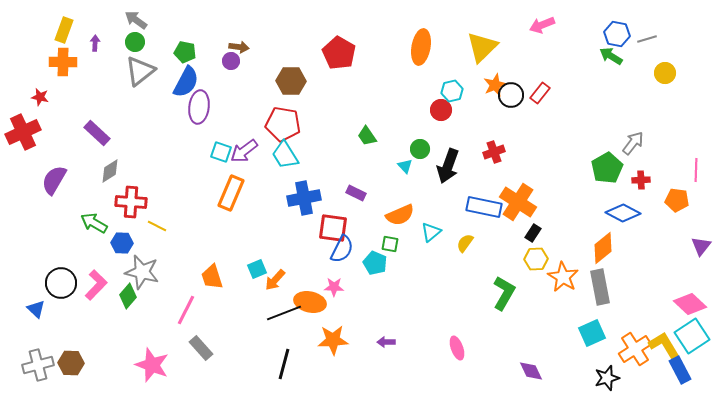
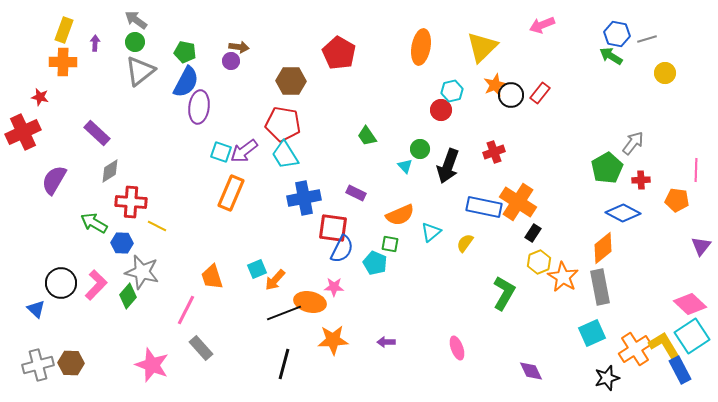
yellow hexagon at (536, 259): moved 3 px right, 3 px down; rotated 20 degrees counterclockwise
